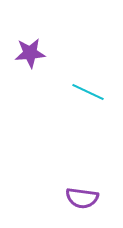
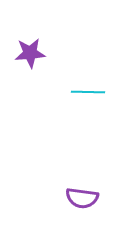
cyan line: rotated 24 degrees counterclockwise
